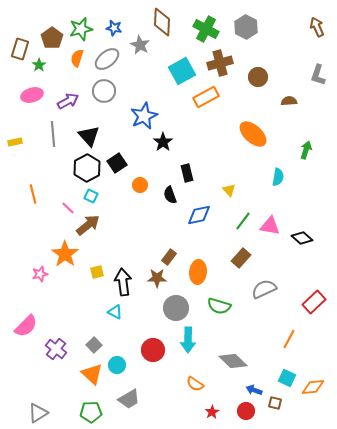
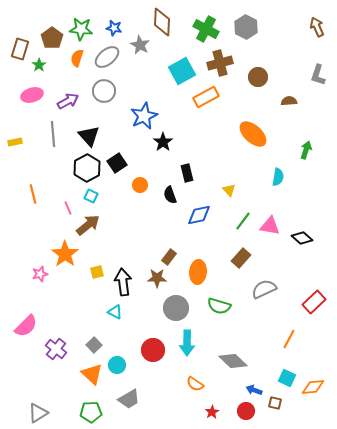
green star at (81, 29): rotated 20 degrees clockwise
gray ellipse at (107, 59): moved 2 px up
pink line at (68, 208): rotated 24 degrees clockwise
cyan arrow at (188, 340): moved 1 px left, 3 px down
